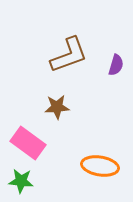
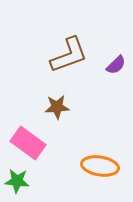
purple semicircle: rotated 30 degrees clockwise
green star: moved 4 px left
